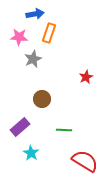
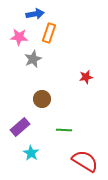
red star: rotated 16 degrees clockwise
